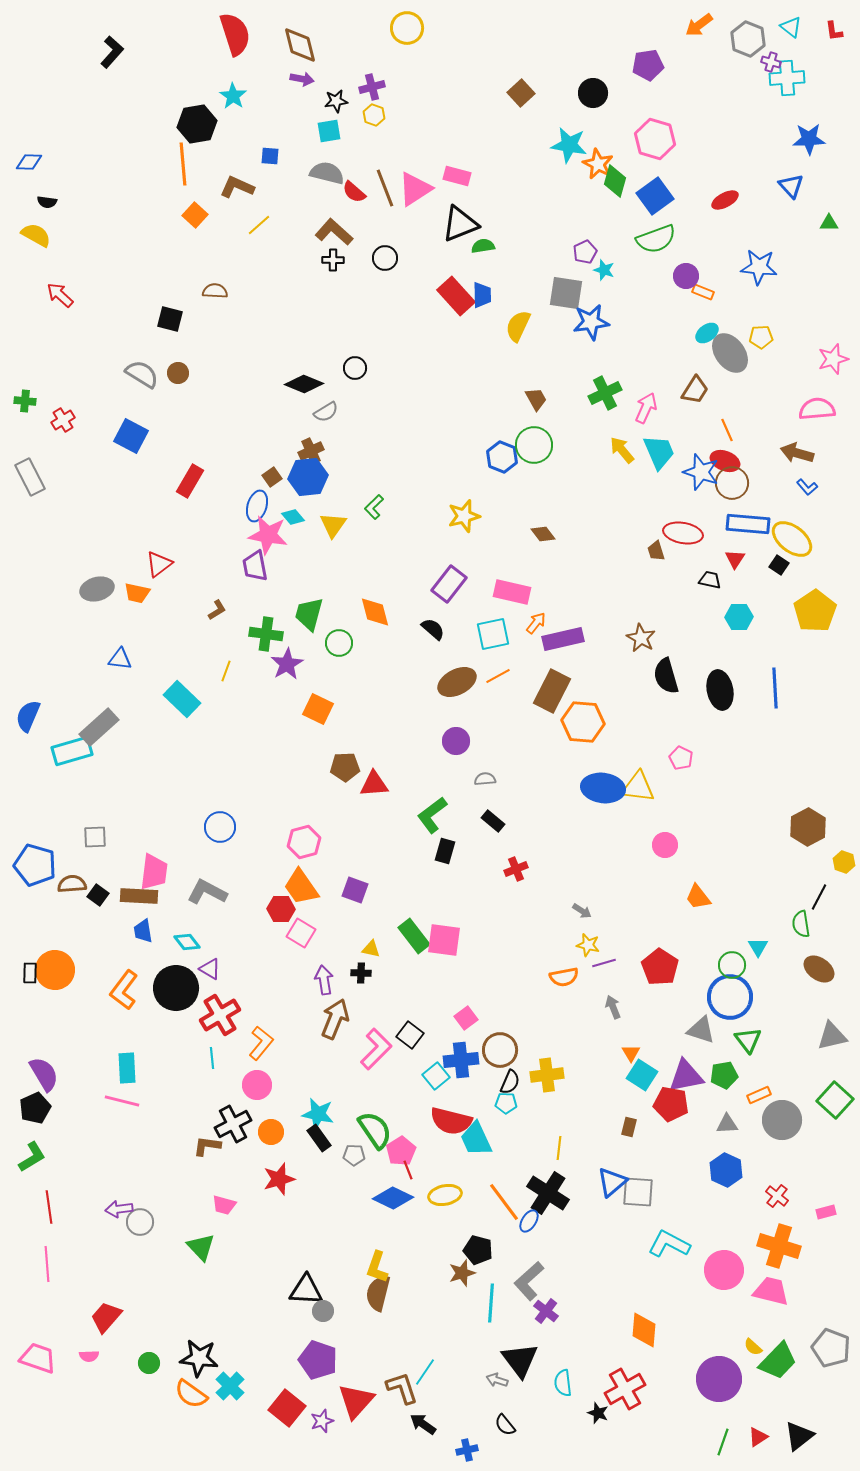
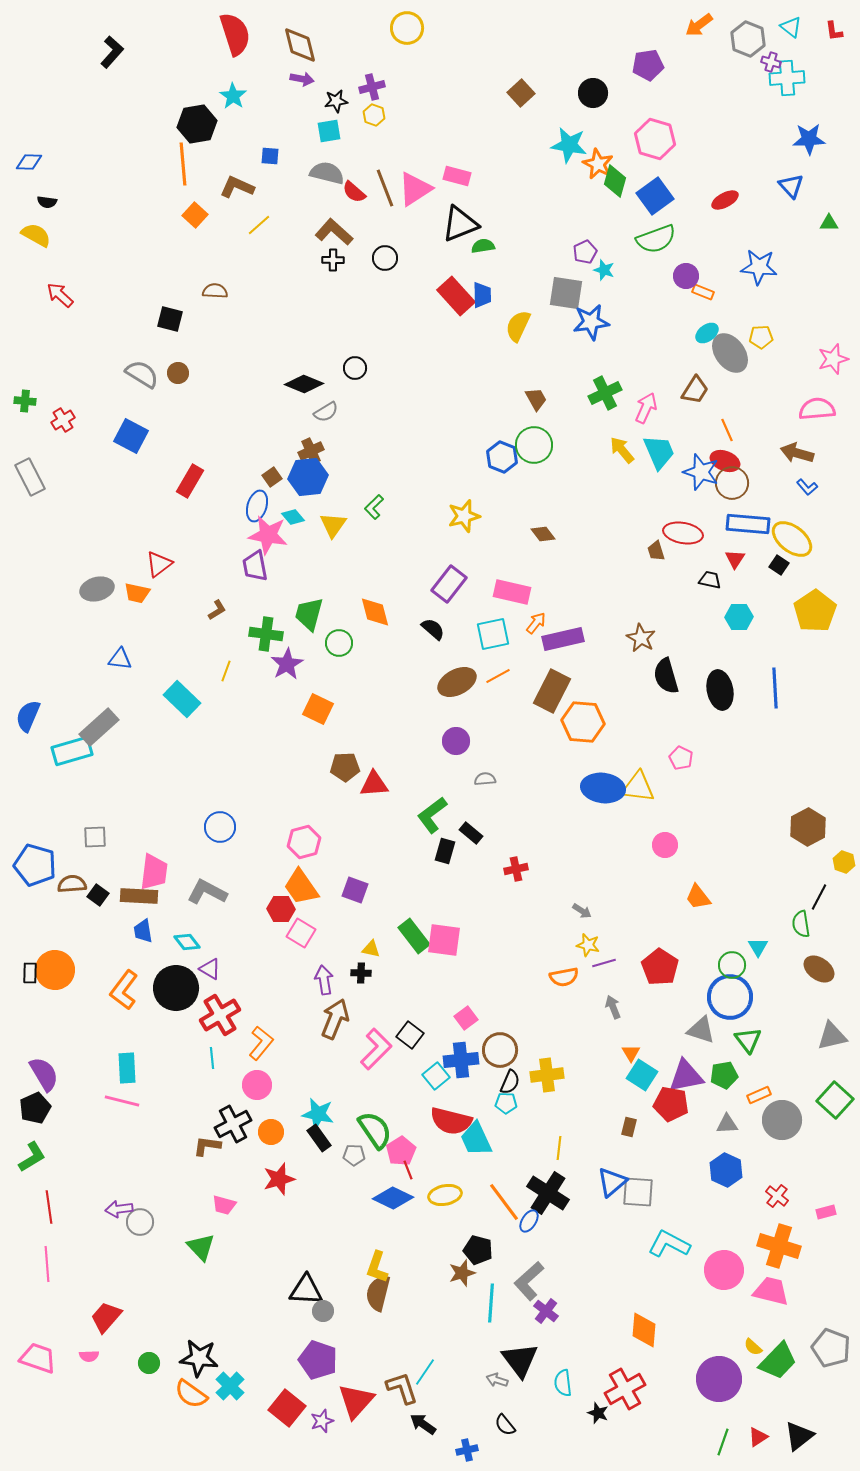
black rectangle at (493, 821): moved 22 px left, 12 px down
red cross at (516, 869): rotated 10 degrees clockwise
